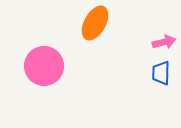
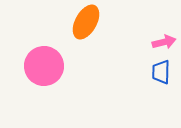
orange ellipse: moved 9 px left, 1 px up
blue trapezoid: moved 1 px up
